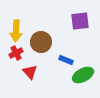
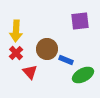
brown circle: moved 6 px right, 7 px down
red cross: rotated 16 degrees counterclockwise
